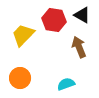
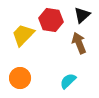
black triangle: rotated 48 degrees clockwise
red hexagon: moved 3 px left
brown arrow: moved 4 px up
cyan semicircle: moved 2 px right, 3 px up; rotated 24 degrees counterclockwise
